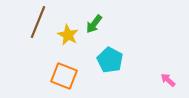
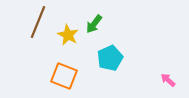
cyan pentagon: moved 2 px up; rotated 20 degrees clockwise
